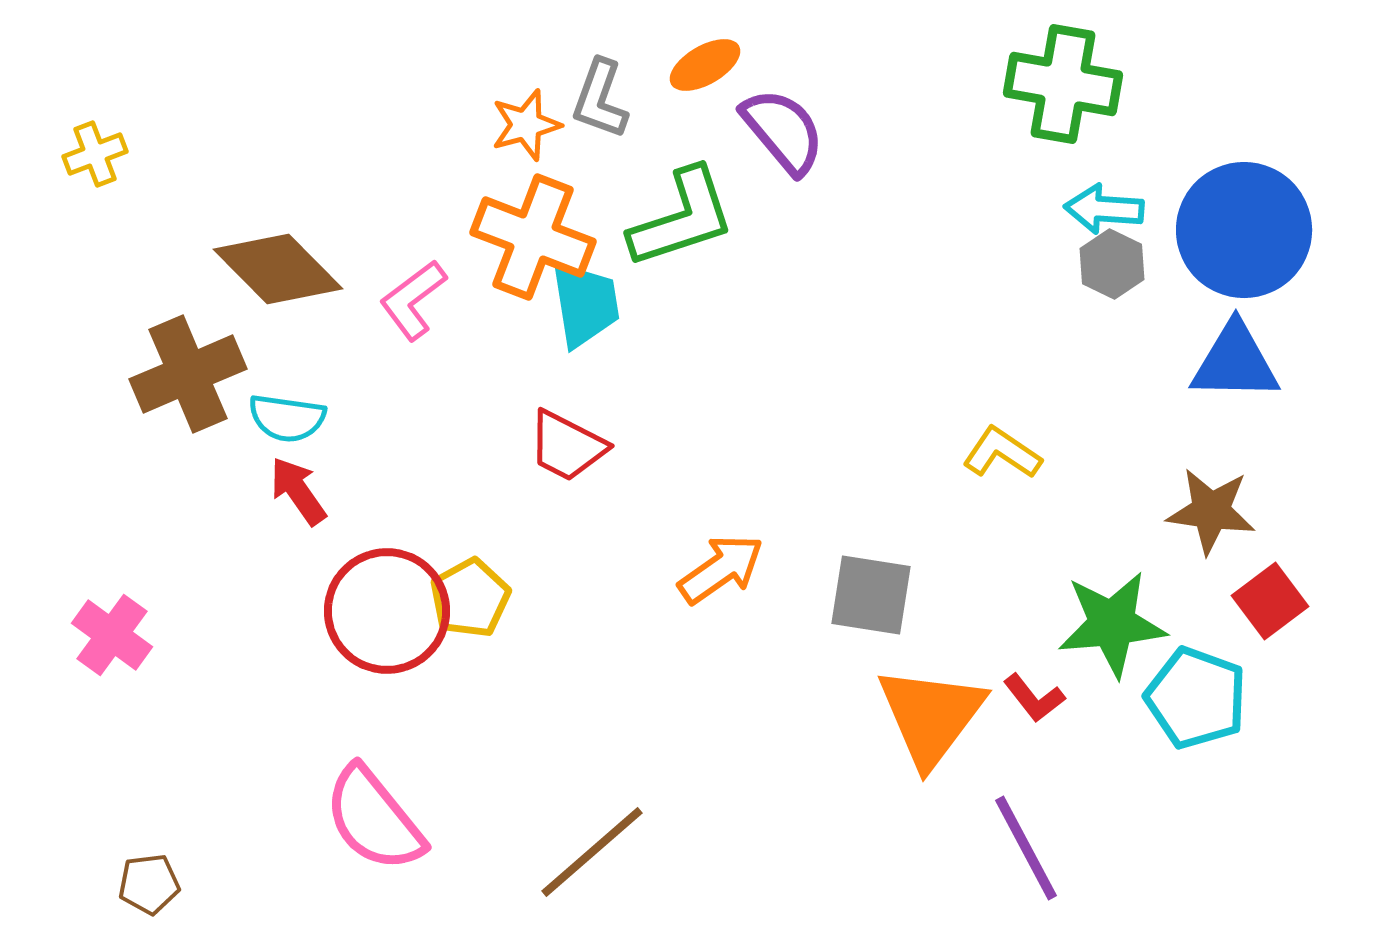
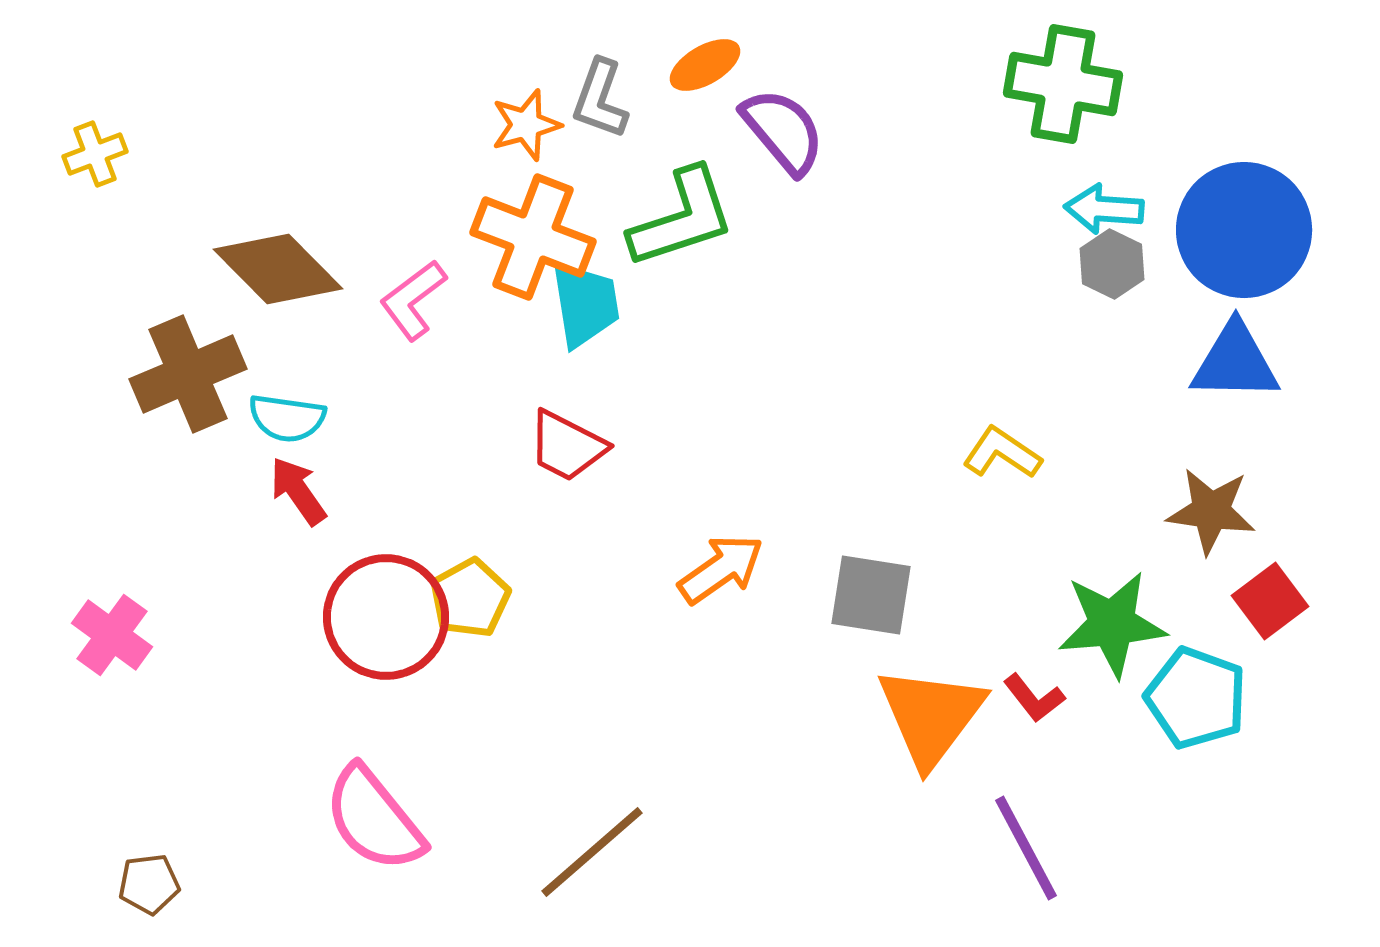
red circle: moved 1 px left, 6 px down
